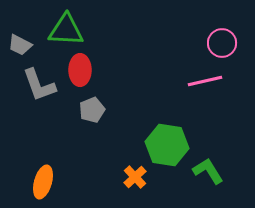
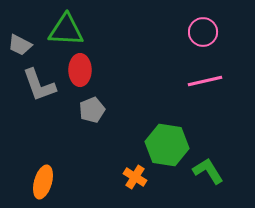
pink circle: moved 19 px left, 11 px up
orange cross: rotated 15 degrees counterclockwise
